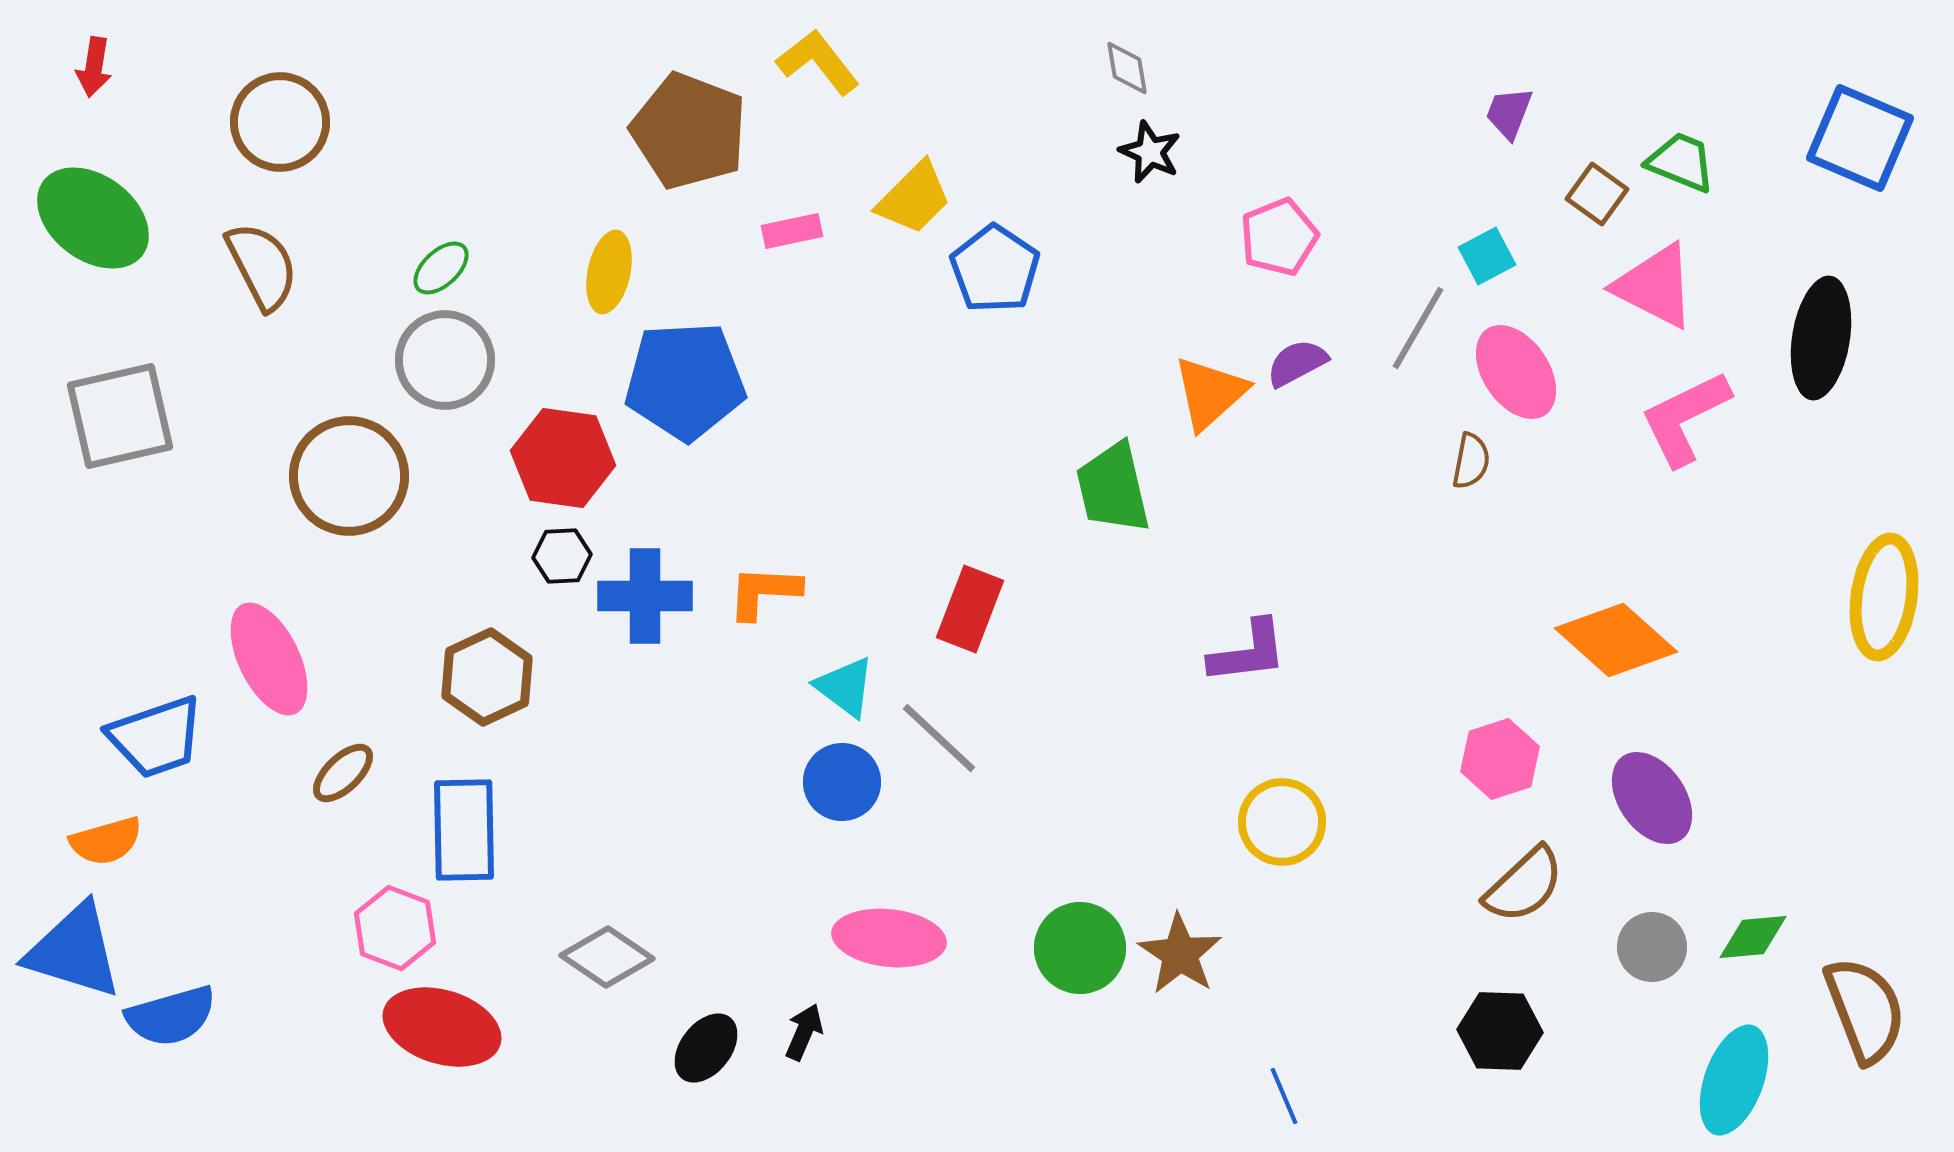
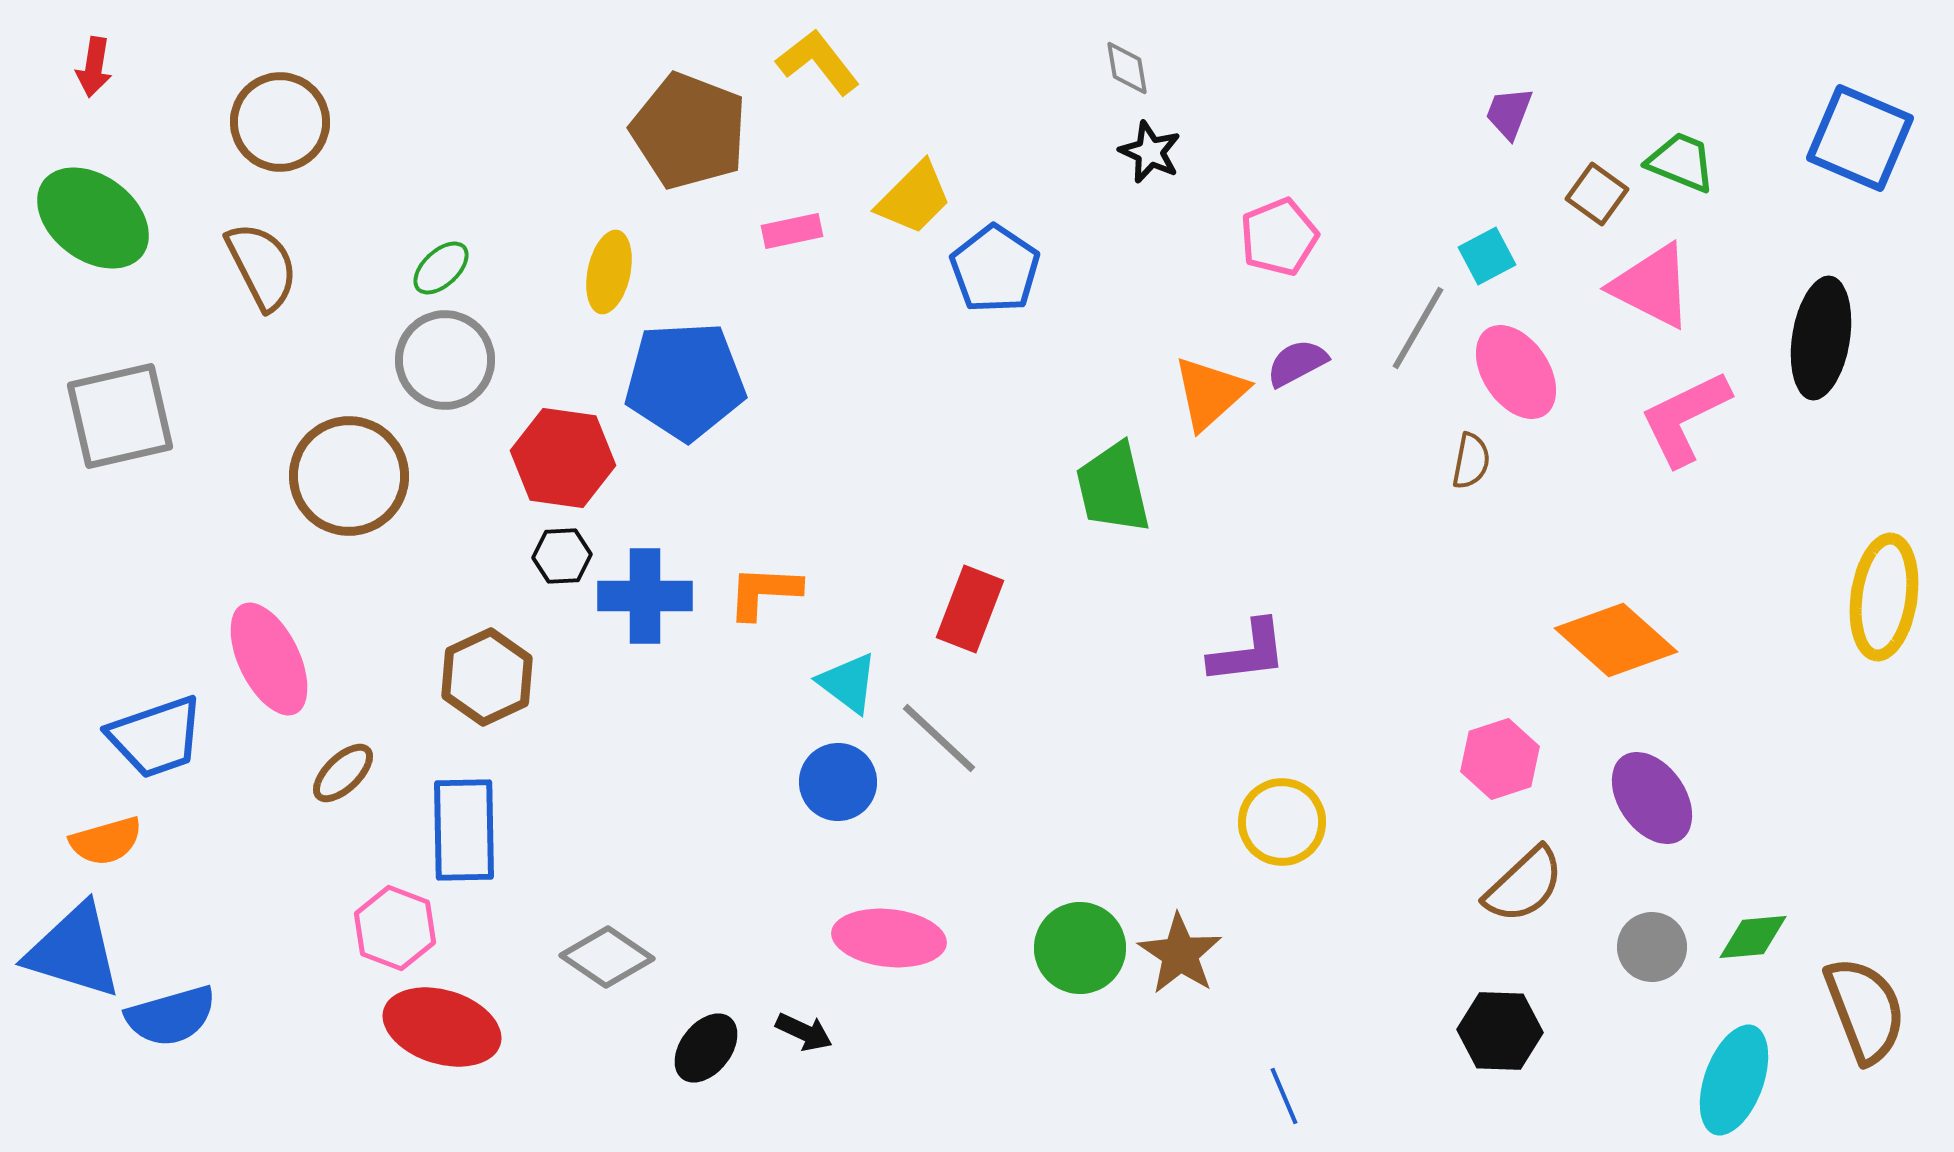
pink triangle at (1655, 286): moved 3 px left
cyan triangle at (845, 687): moved 3 px right, 4 px up
blue circle at (842, 782): moved 4 px left
black arrow at (804, 1032): rotated 92 degrees clockwise
